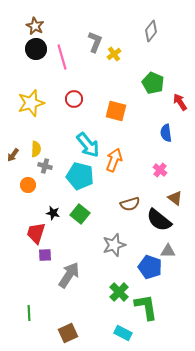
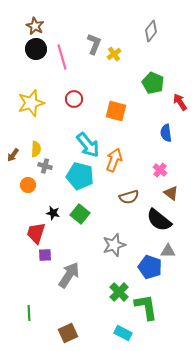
gray L-shape: moved 1 px left, 2 px down
brown triangle: moved 4 px left, 5 px up
brown semicircle: moved 1 px left, 7 px up
